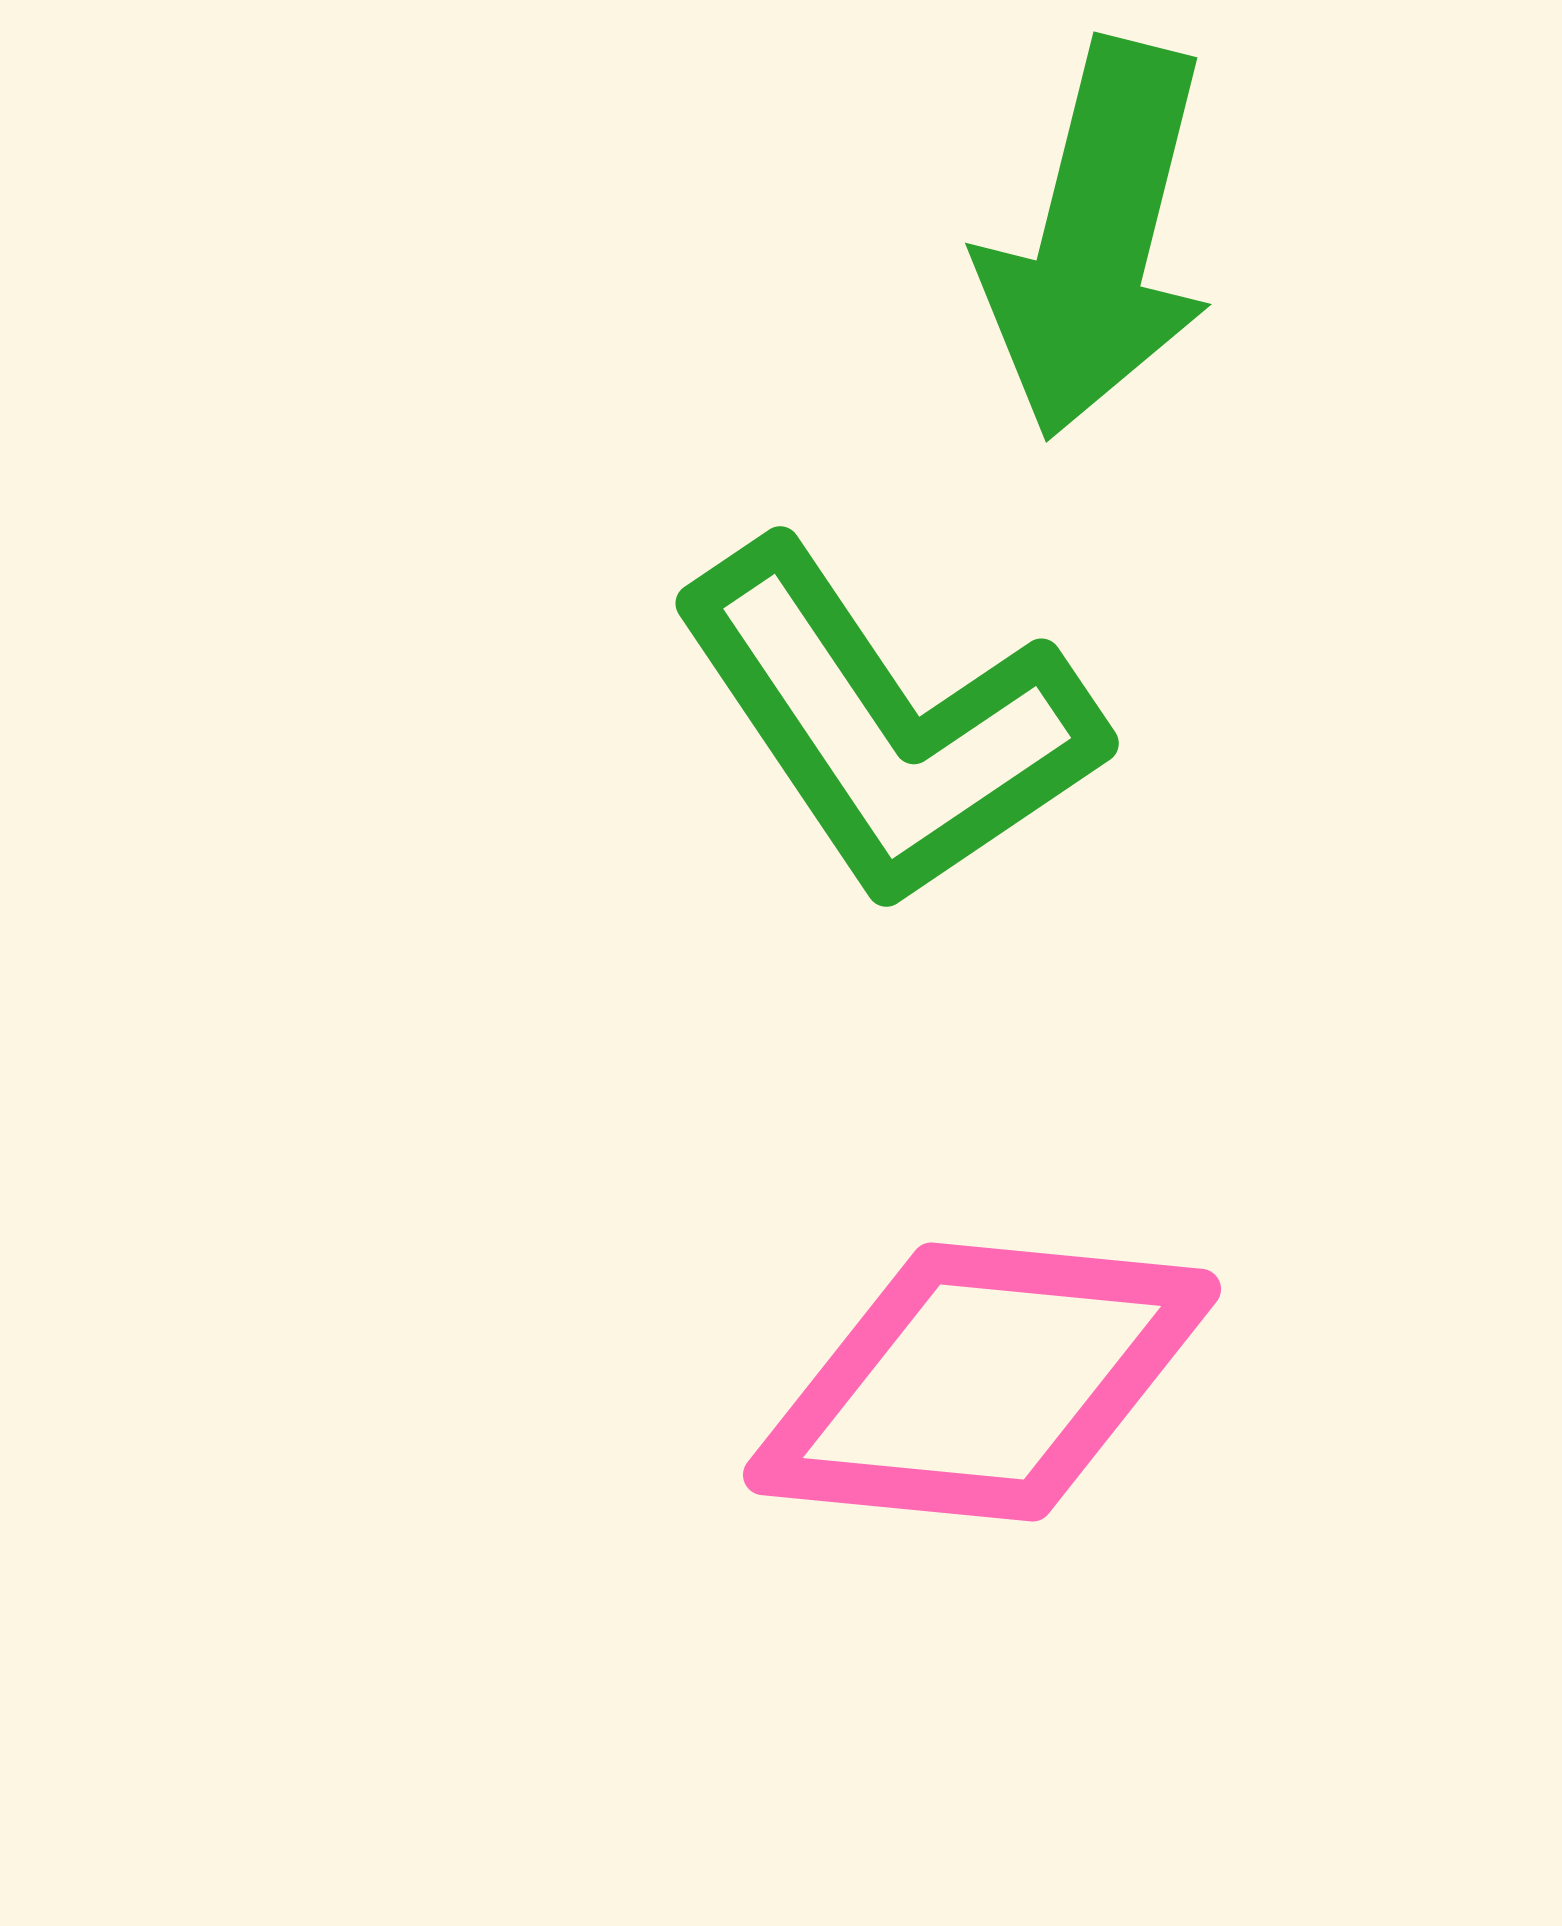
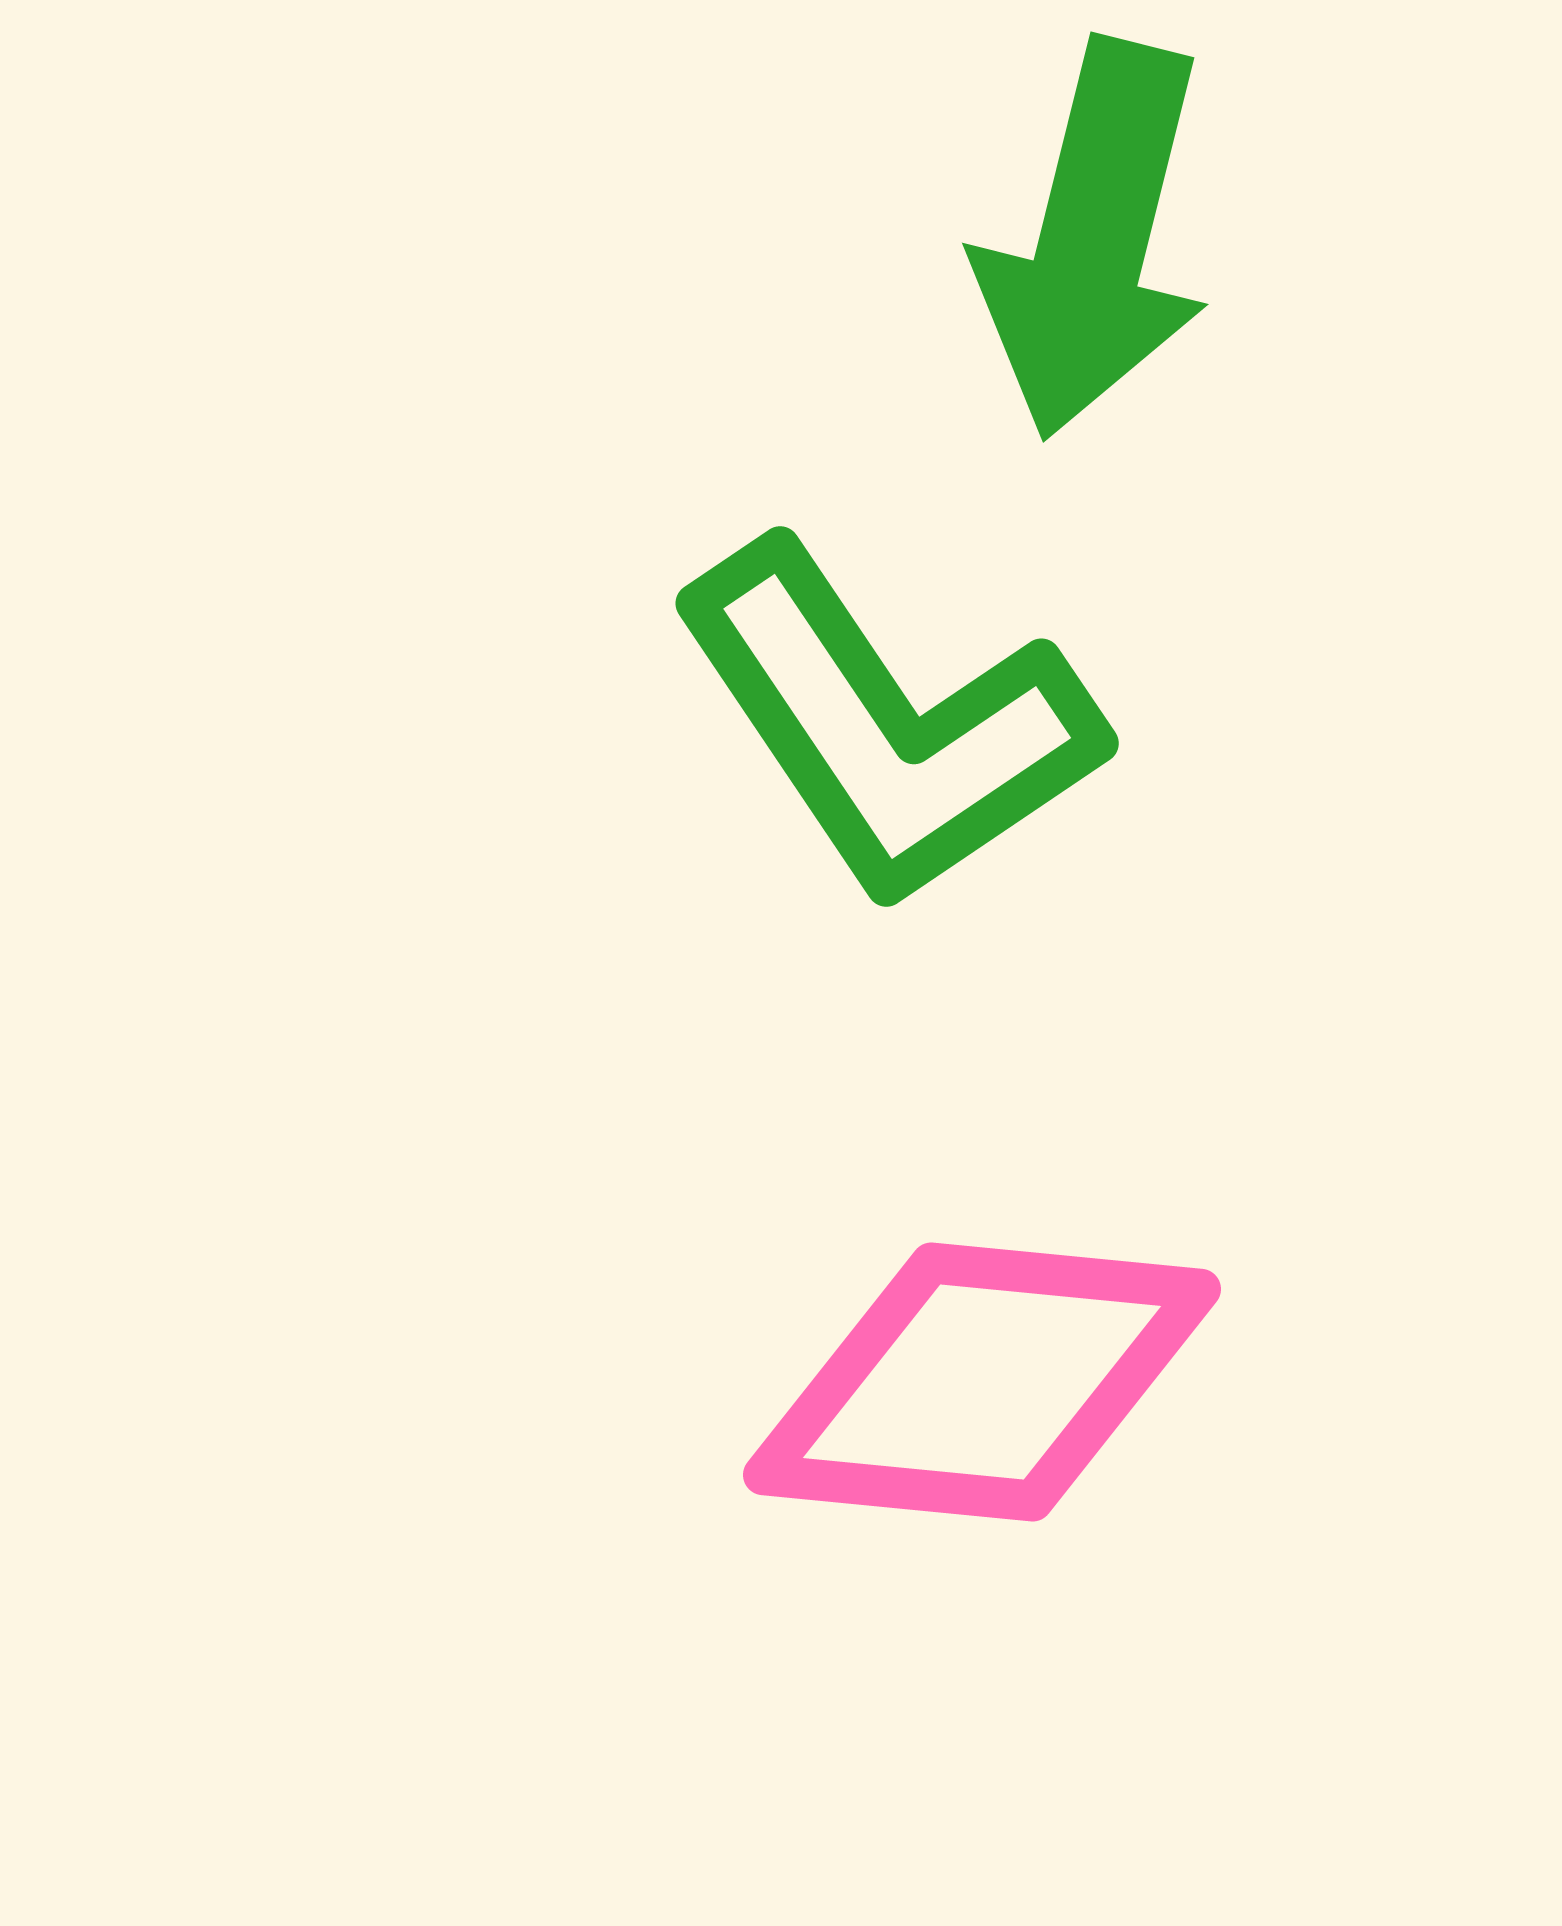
green arrow: moved 3 px left
